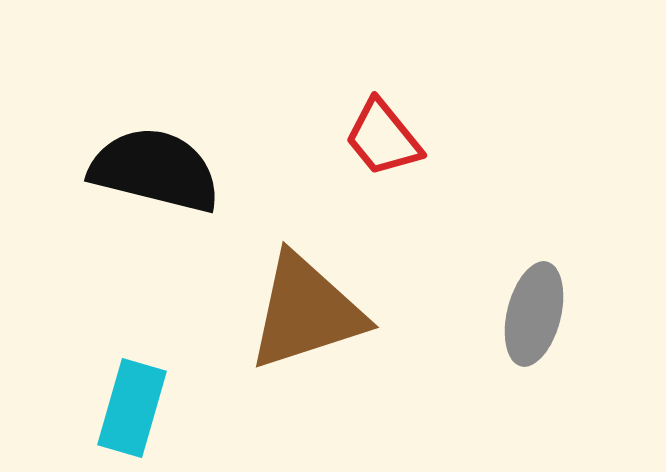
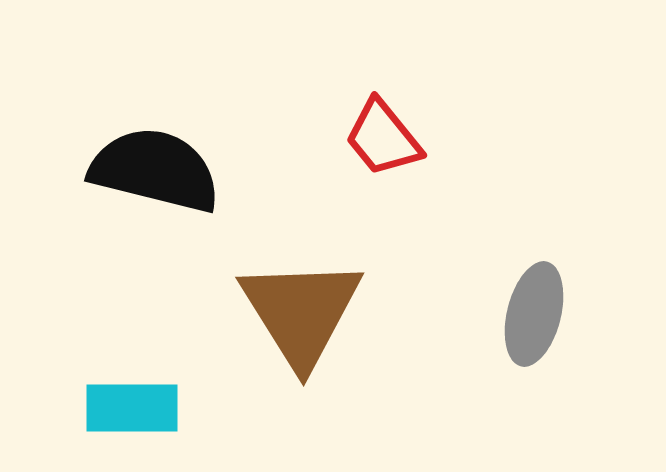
brown triangle: moved 5 px left; rotated 44 degrees counterclockwise
cyan rectangle: rotated 74 degrees clockwise
